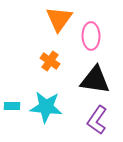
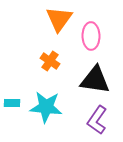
cyan rectangle: moved 3 px up
